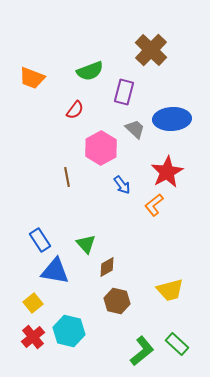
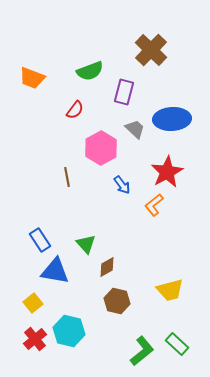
red cross: moved 2 px right, 2 px down
